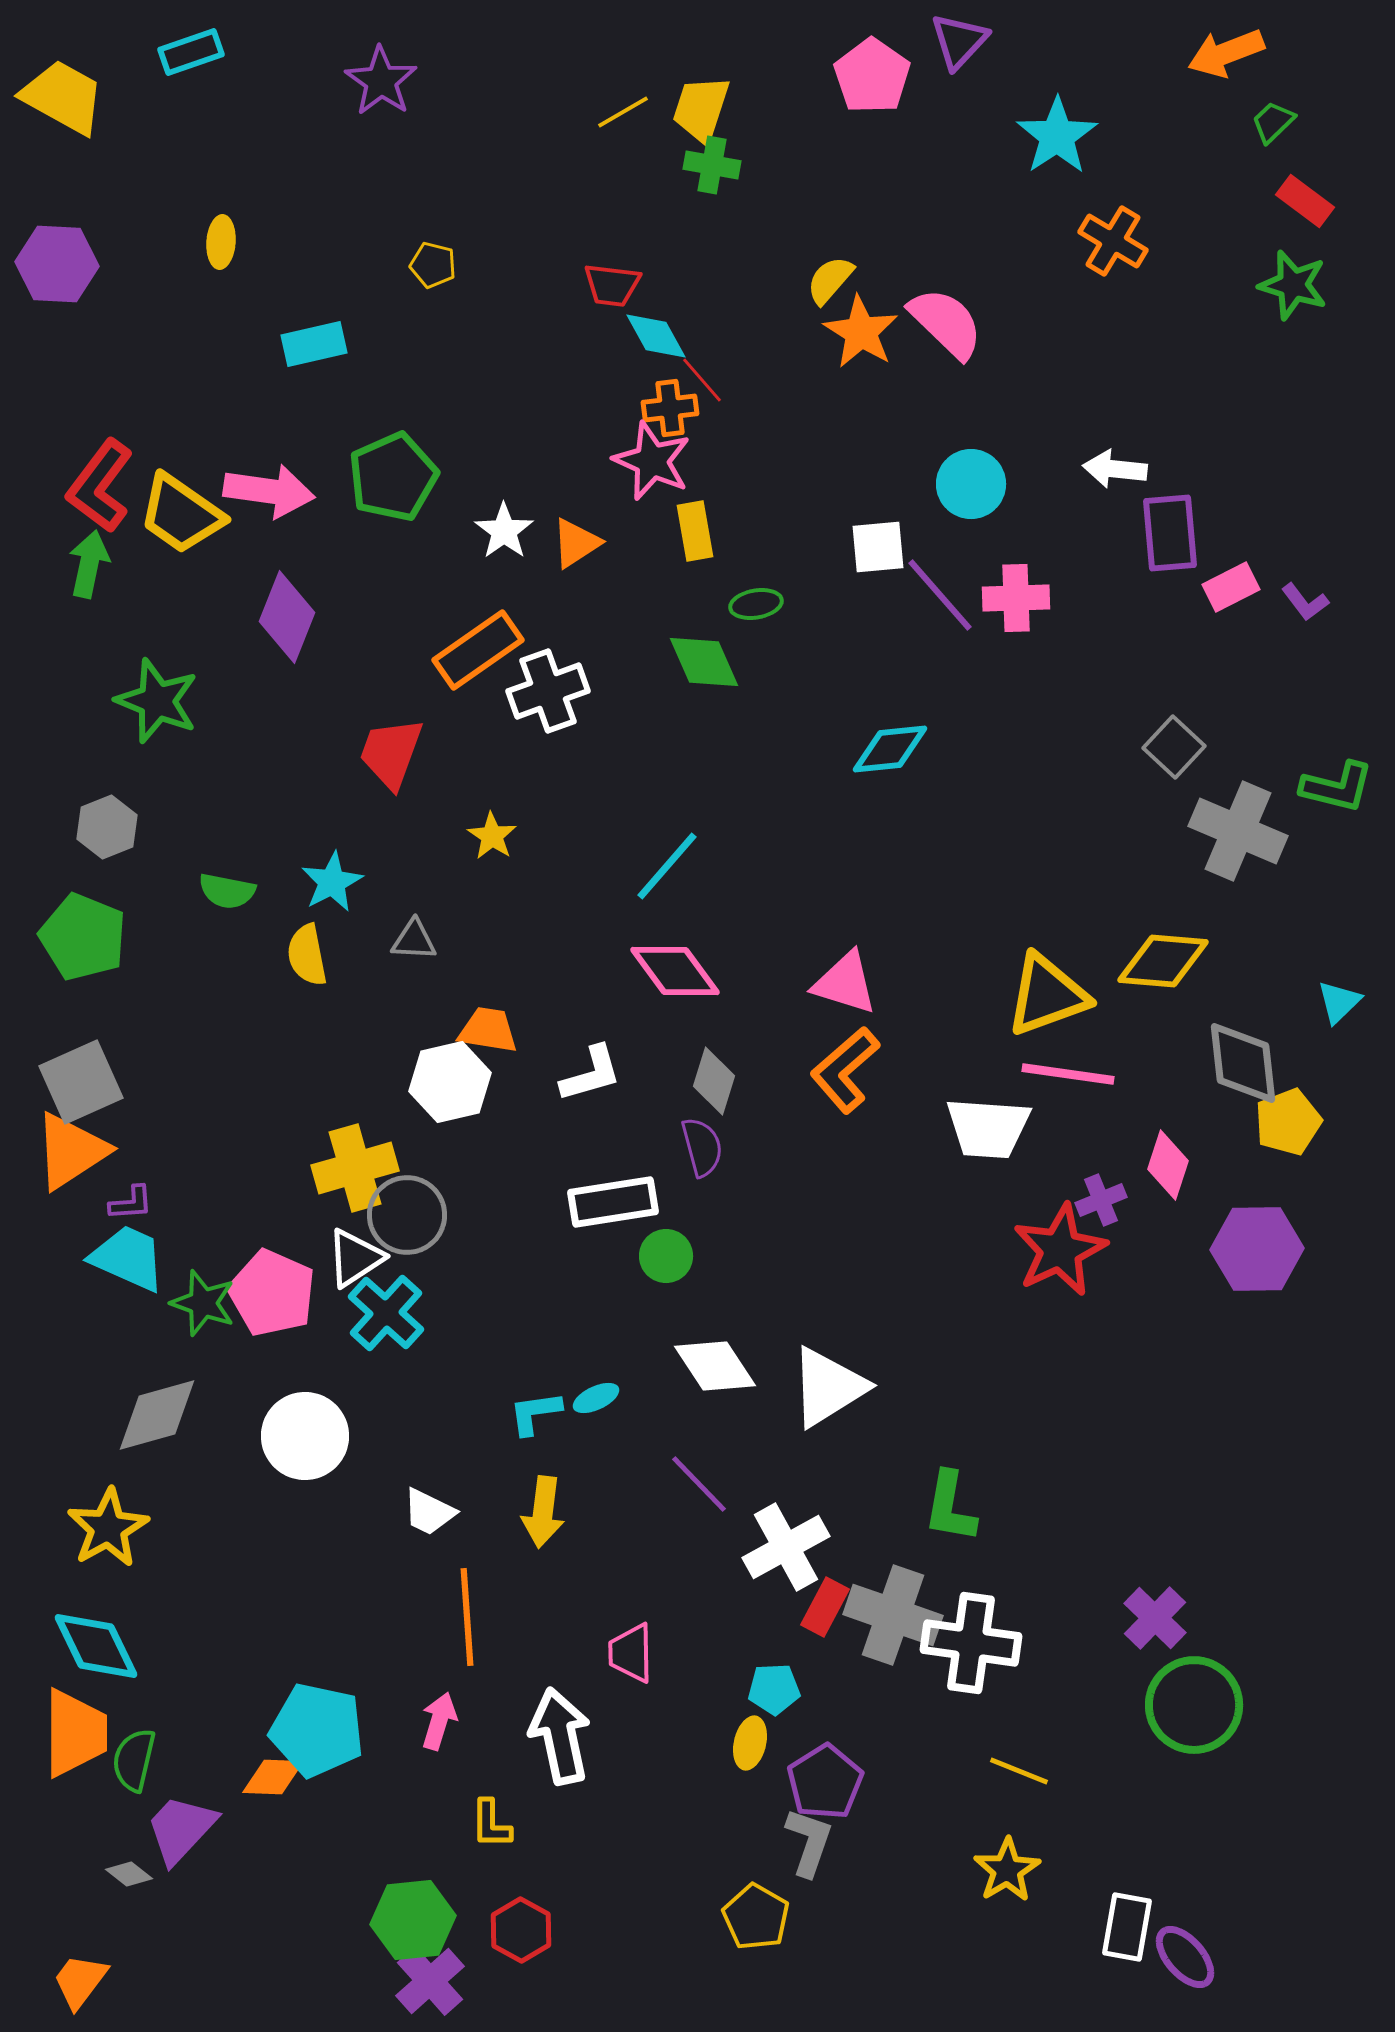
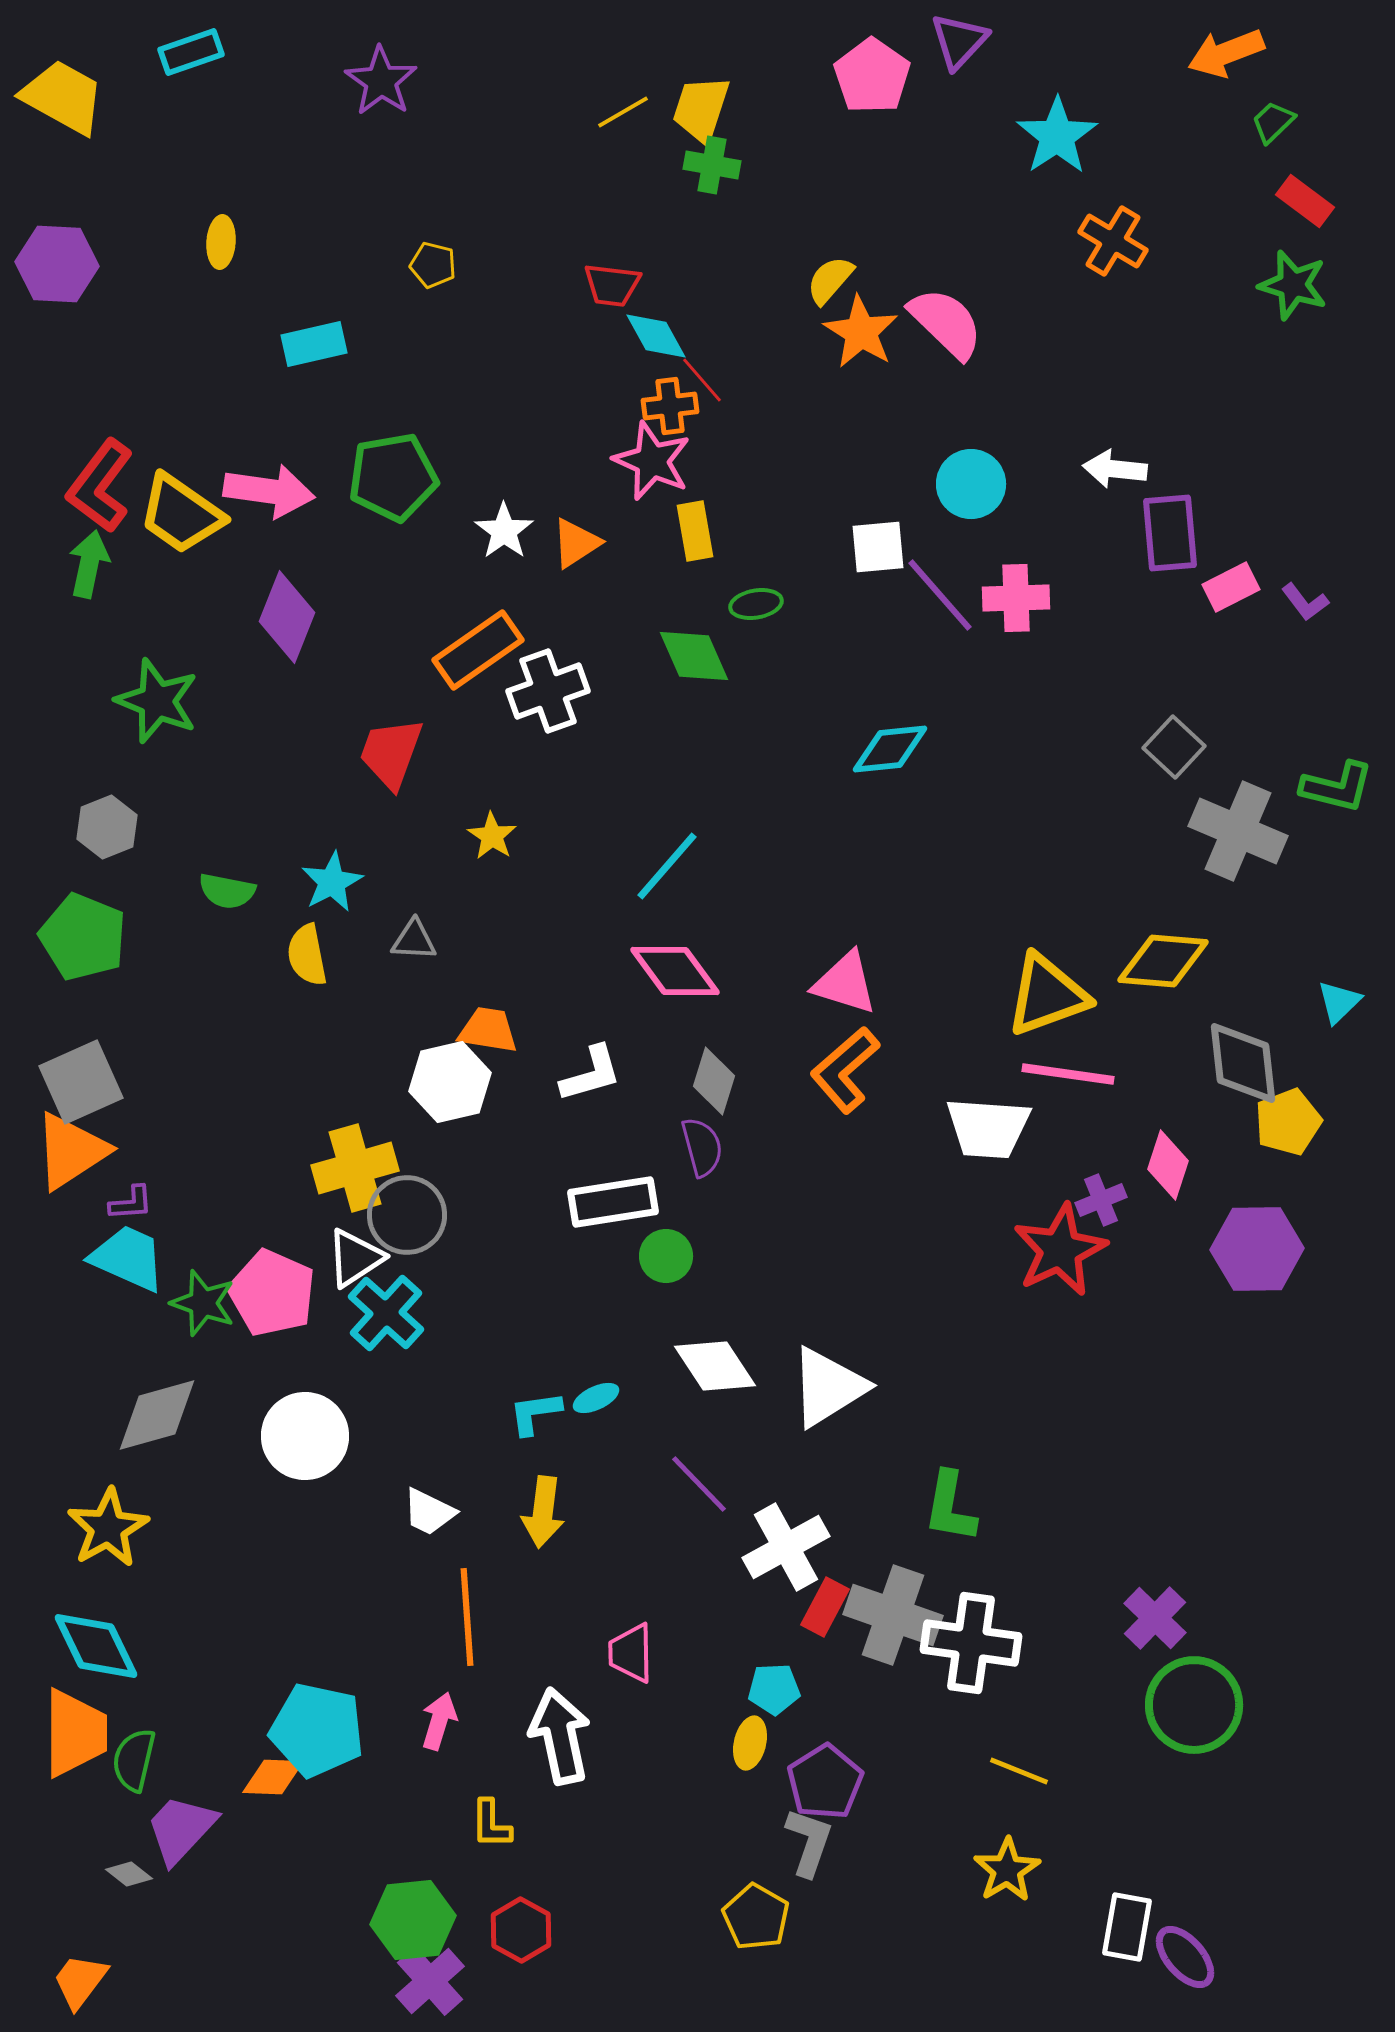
orange cross at (670, 408): moved 2 px up
green pentagon at (393, 477): rotated 14 degrees clockwise
green diamond at (704, 662): moved 10 px left, 6 px up
